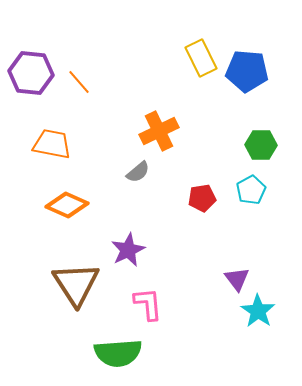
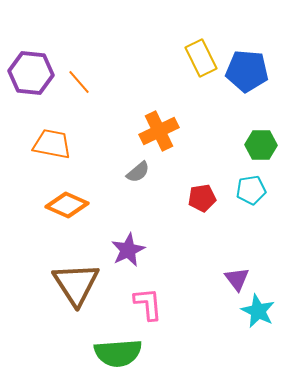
cyan pentagon: rotated 20 degrees clockwise
cyan star: rotated 8 degrees counterclockwise
